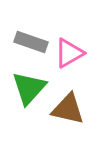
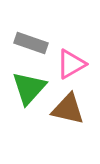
gray rectangle: moved 1 px down
pink triangle: moved 2 px right, 11 px down
